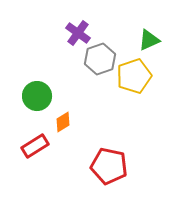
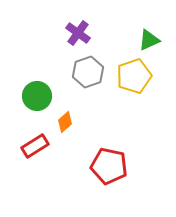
gray hexagon: moved 12 px left, 13 px down
orange diamond: moved 2 px right; rotated 10 degrees counterclockwise
